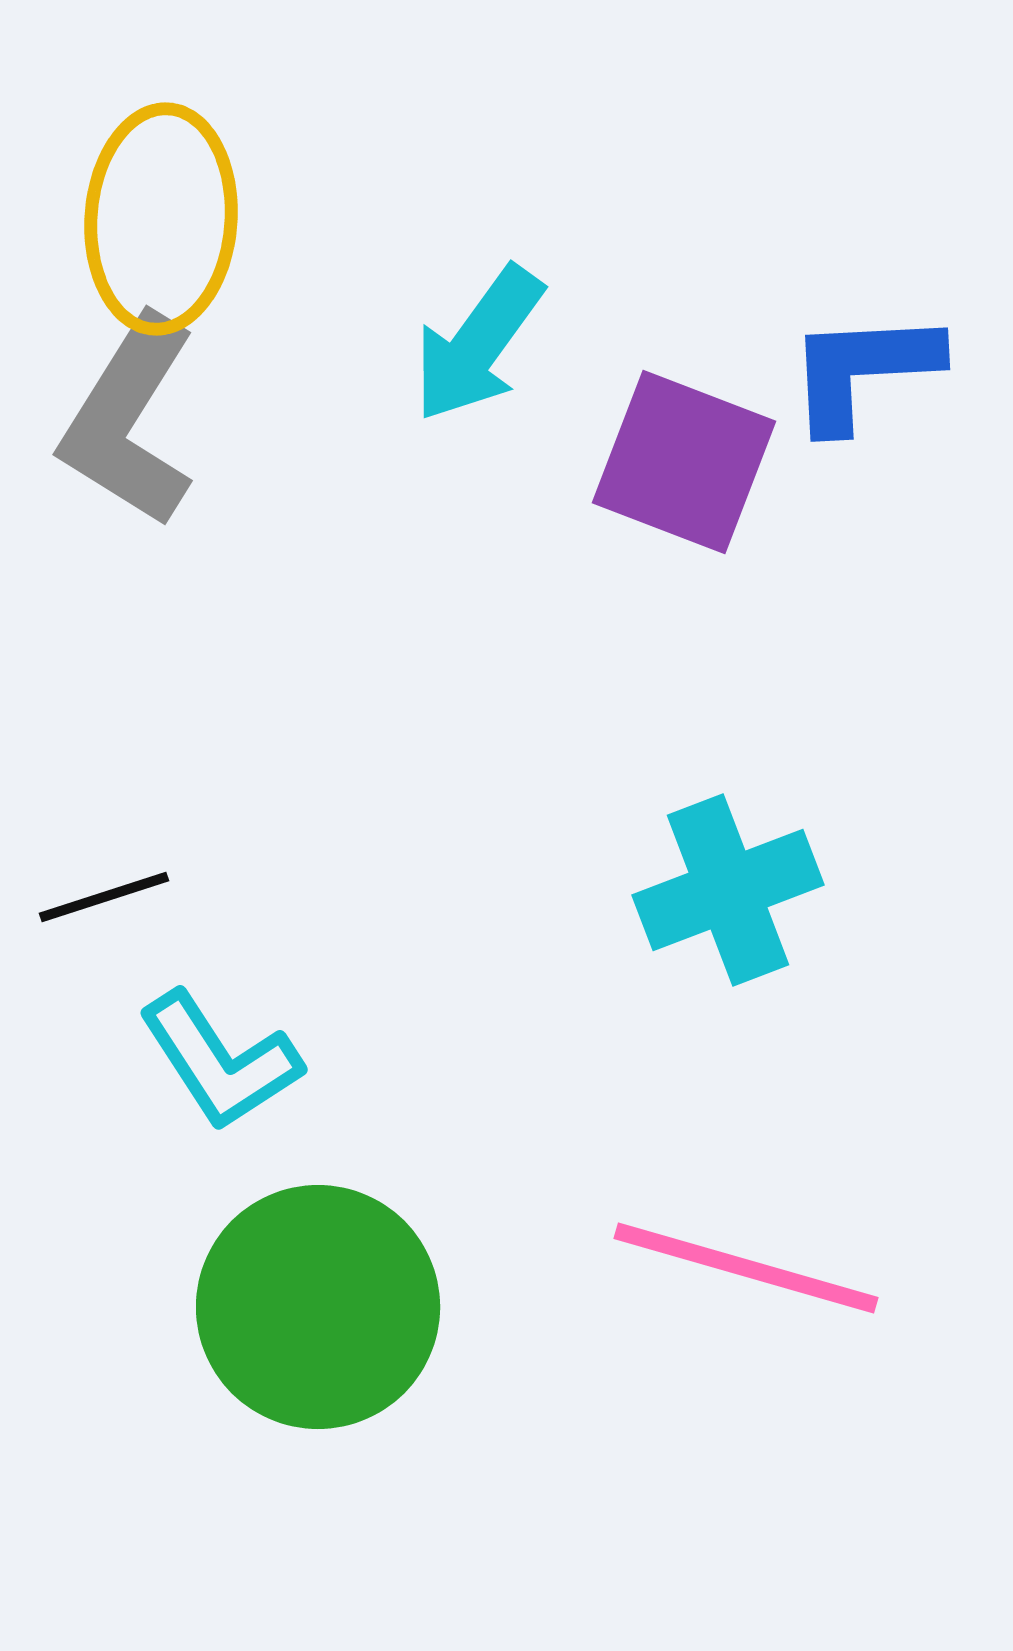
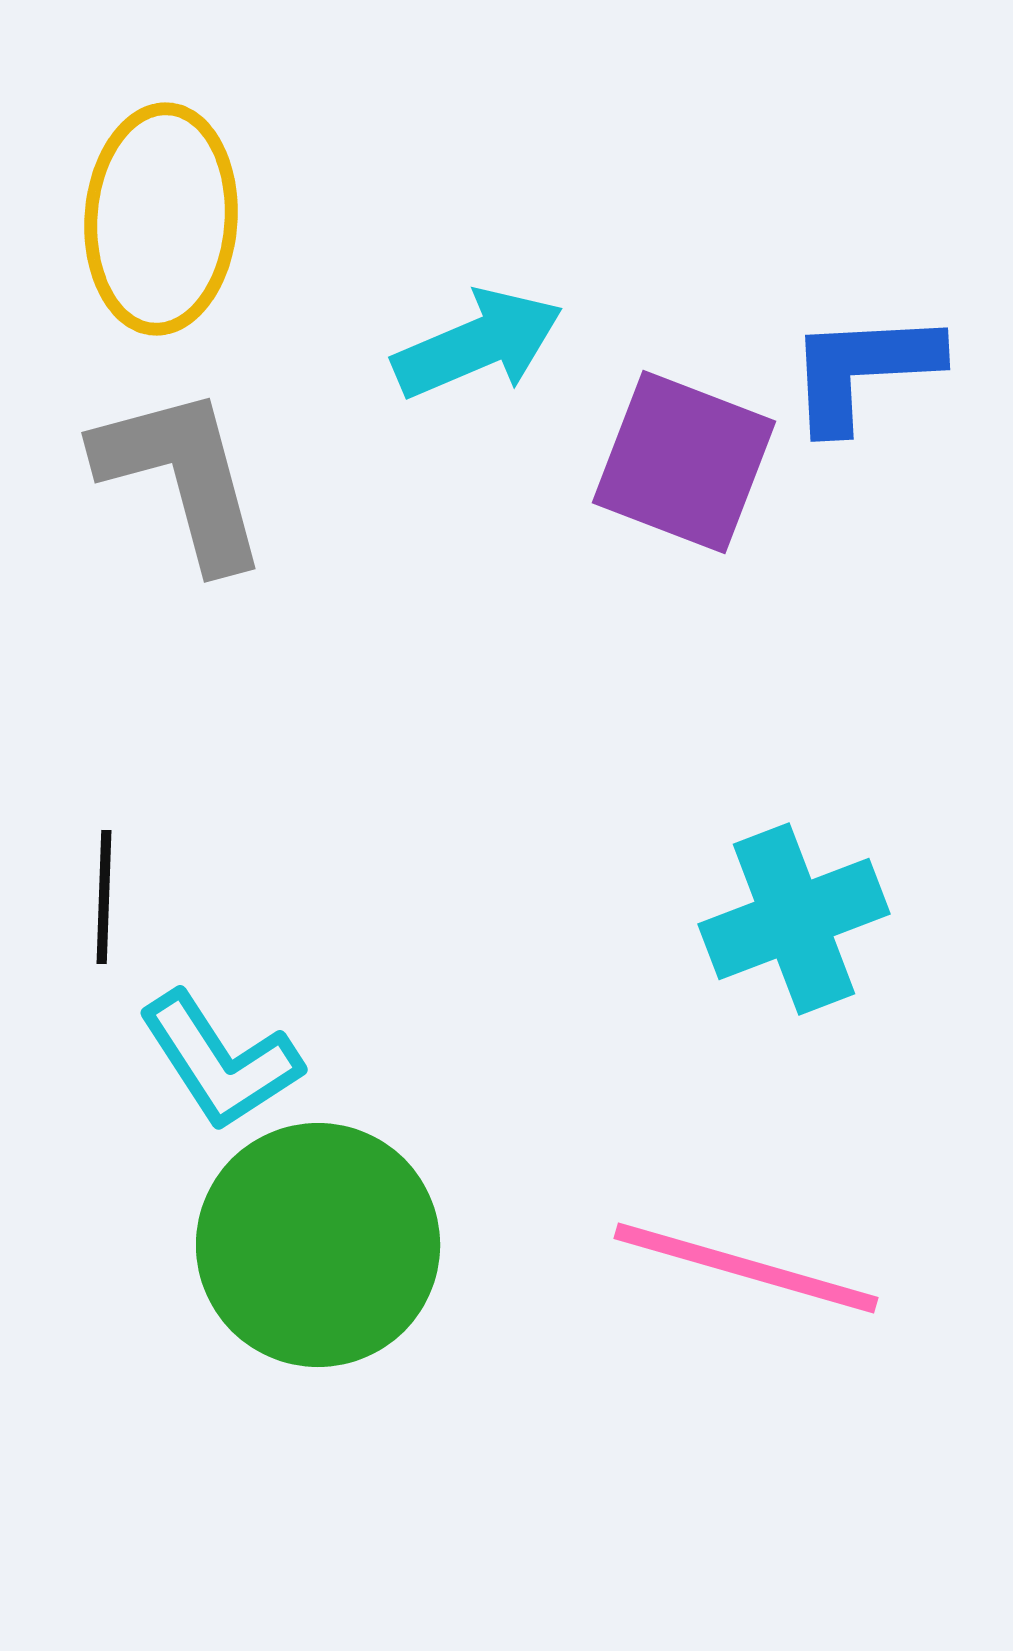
cyan arrow: rotated 149 degrees counterclockwise
gray L-shape: moved 53 px right, 56 px down; rotated 133 degrees clockwise
cyan cross: moved 66 px right, 29 px down
black line: rotated 70 degrees counterclockwise
green circle: moved 62 px up
